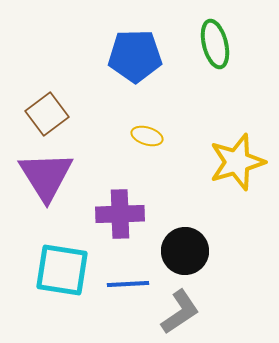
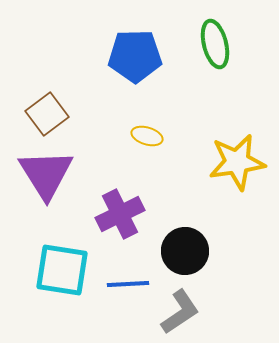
yellow star: rotated 8 degrees clockwise
purple triangle: moved 2 px up
purple cross: rotated 24 degrees counterclockwise
